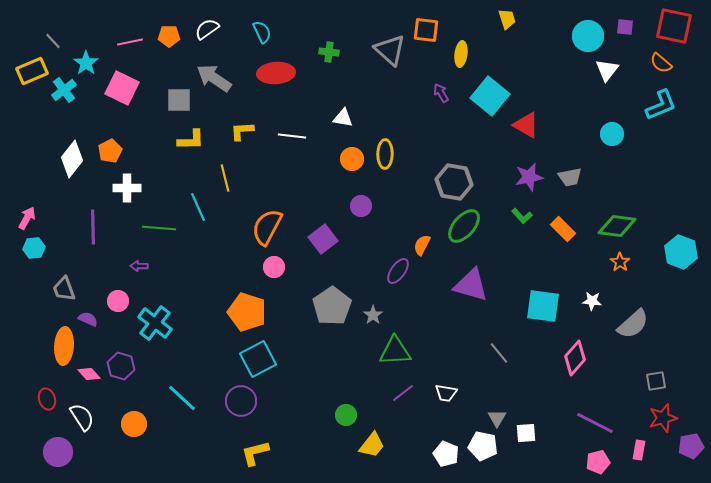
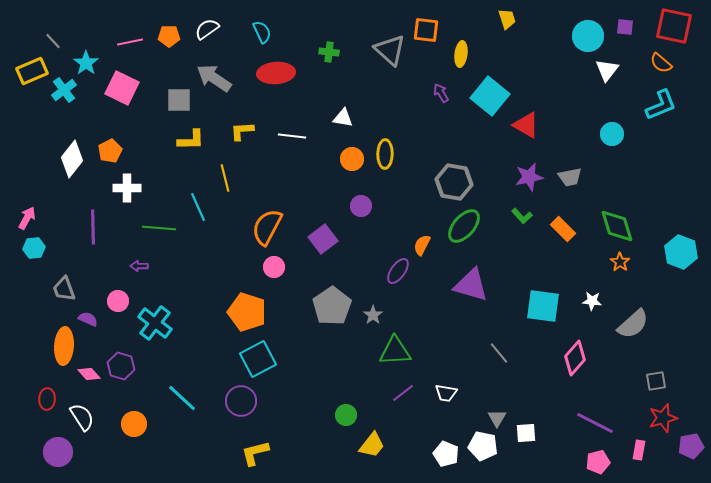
green diamond at (617, 226): rotated 66 degrees clockwise
red ellipse at (47, 399): rotated 20 degrees clockwise
